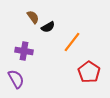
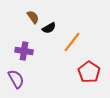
black semicircle: moved 1 px right, 1 px down
